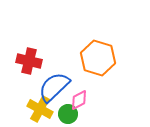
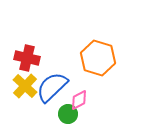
red cross: moved 2 px left, 3 px up
blue semicircle: moved 2 px left
yellow cross: moved 15 px left, 23 px up; rotated 15 degrees clockwise
